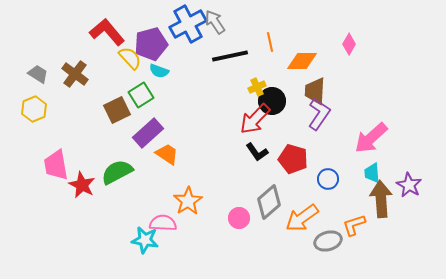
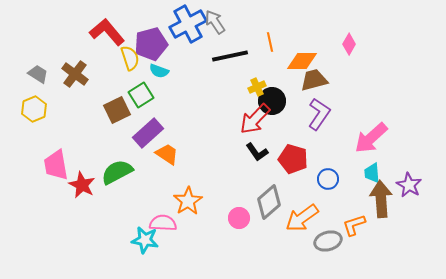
yellow semicircle: rotated 25 degrees clockwise
brown trapezoid: moved 1 px left, 11 px up; rotated 72 degrees clockwise
